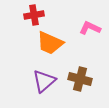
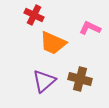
red cross: rotated 36 degrees clockwise
orange trapezoid: moved 3 px right
